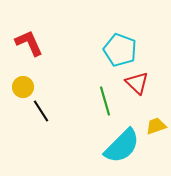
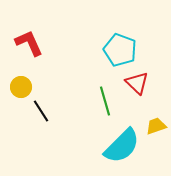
yellow circle: moved 2 px left
